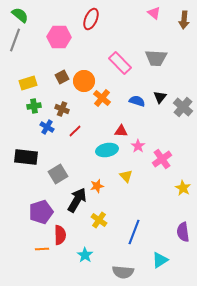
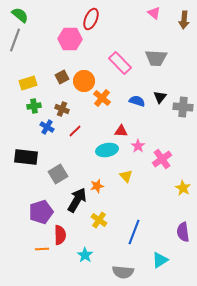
pink hexagon: moved 11 px right, 2 px down
gray cross: rotated 36 degrees counterclockwise
